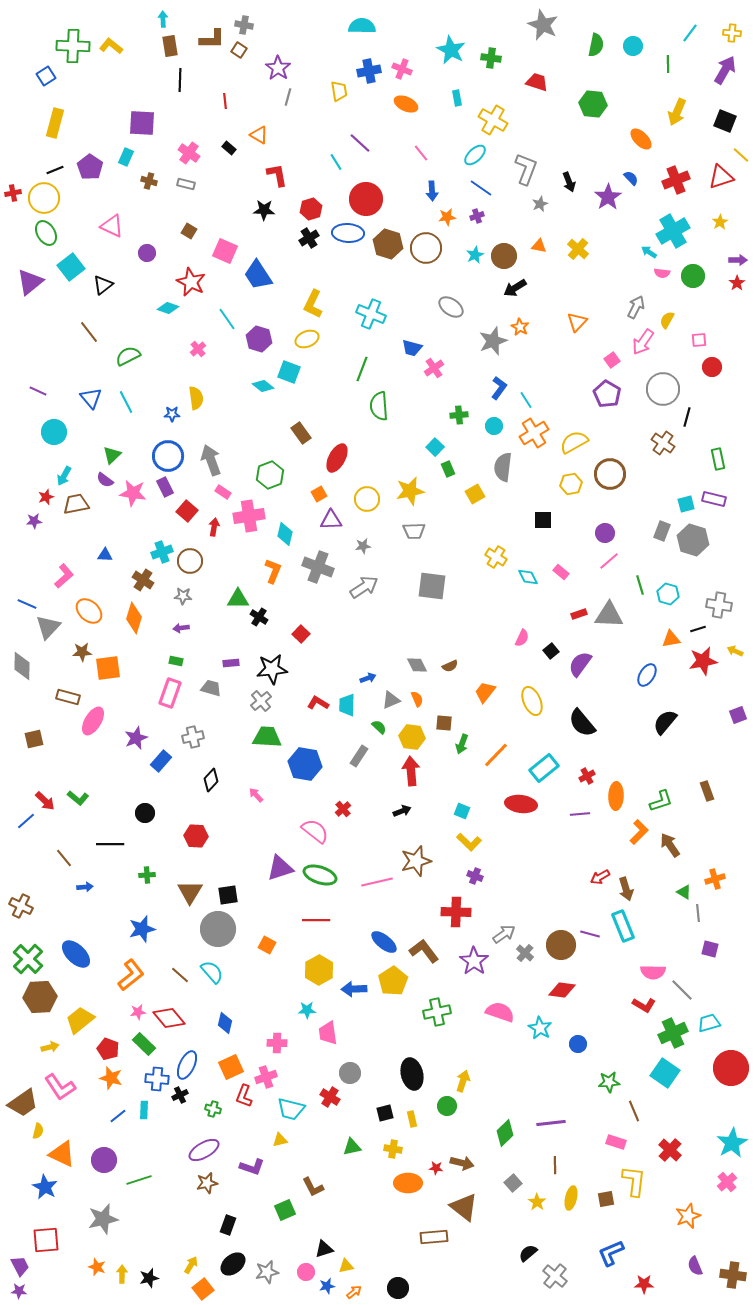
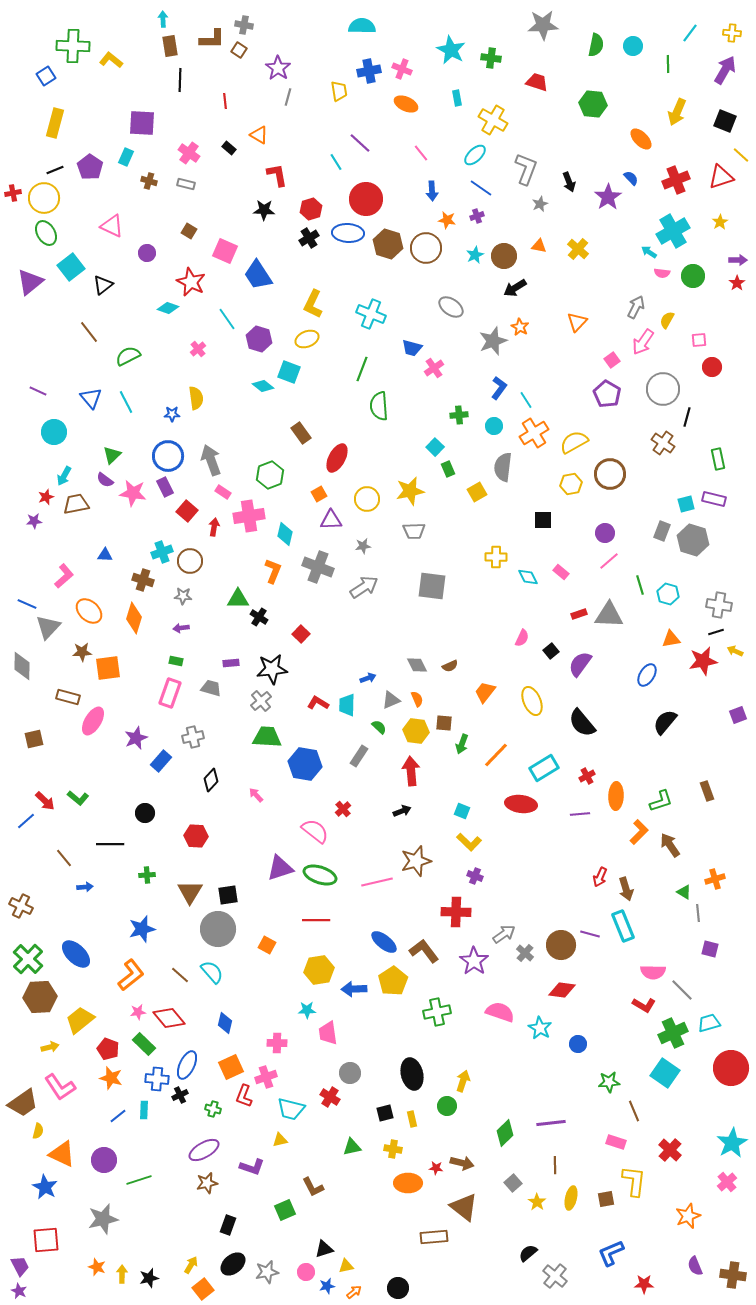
gray star at (543, 25): rotated 28 degrees counterclockwise
yellow L-shape at (111, 46): moved 14 px down
orange star at (447, 217): moved 3 px down; rotated 18 degrees clockwise
yellow square at (475, 494): moved 2 px right, 2 px up
yellow cross at (496, 557): rotated 30 degrees counterclockwise
brown cross at (143, 580): rotated 15 degrees counterclockwise
black line at (698, 629): moved 18 px right, 3 px down
yellow hexagon at (412, 737): moved 4 px right, 6 px up
cyan rectangle at (544, 768): rotated 8 degrees clockwise
red arrow at (600, 877): rotated 36 degrees counterclockwise
yellow hexagon at (319, 970): rotated 20 degrees clockwise
purple star at (19, 1291): rotated 21 degrees clockwise
